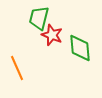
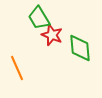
green trapezoid: rotated 45 degrees counterclockwise
